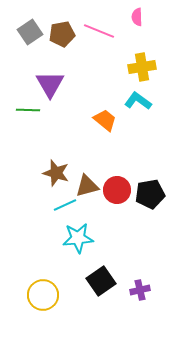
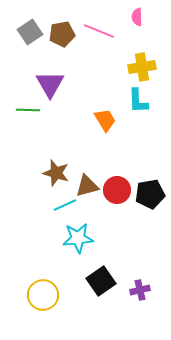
cyan L-shape: rotated 128 degrees counterclockwise
orange trapezoid: rotated 20 degrees clockwise
